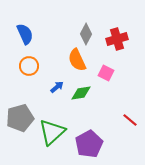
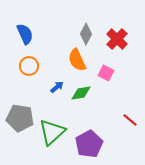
red cross: rotated 30 degrees counterclockwise
gray pentagon: rotated 24 degrees clockwise
